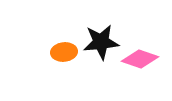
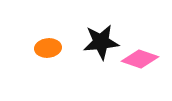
orange ellipse: moved 16 px left, 4 px up
